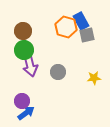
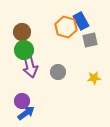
brown circle: moved 1 px left, 1 px down
gray square: moved 3 px right, 5 px down
purple arrow: moved 1 px down
